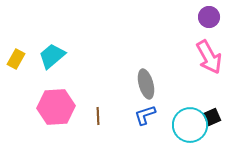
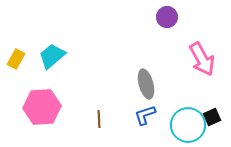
purple circle: moved 42 px left
pink arrow: moved 7 px left, 2 px down
pink hexagon: moved 14 px left
brown line: moved 1 px right, 3 px down
cyan circle: moved 2 px left
